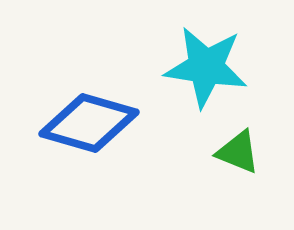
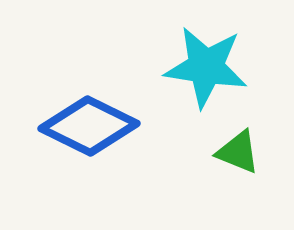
blue diamond: moved 3 px down; rotated 10 degrees clockwise
